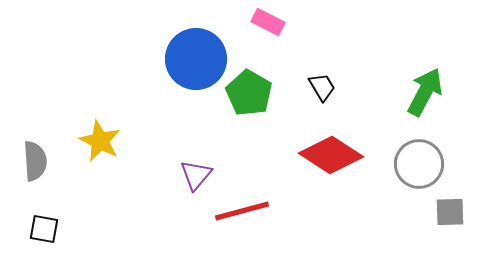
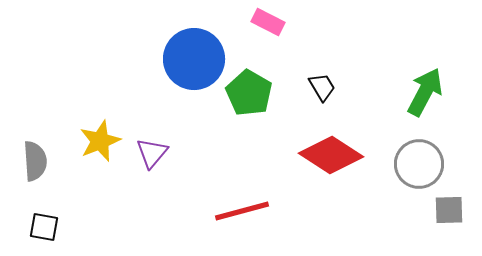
blue circle: moved 2 px left
yellow star: rotated 24 degrees clockwise
purple triangle: moved 44 px left, 22 px up
gray square: moved 1 px left, 2 px up
black square: moved 2 px up
